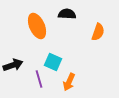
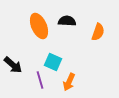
black semicircle: moved 7 px down
orange ellipse: moved 2 px right
black arrow: rotated 60 degrees clockwise
purple line: moved 1 px right, 1 px down
